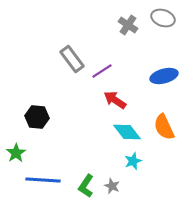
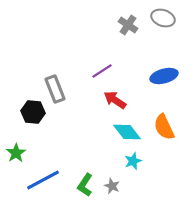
gray rectangle: moved 17 px left, 30 px down; rotated 16 degrees clockwise
black hexagon: moved 4 px left, 5 px up
blue line: rotated 32 degrees counterclockwise
green L-shape: moved 1 px left, 1 px up
